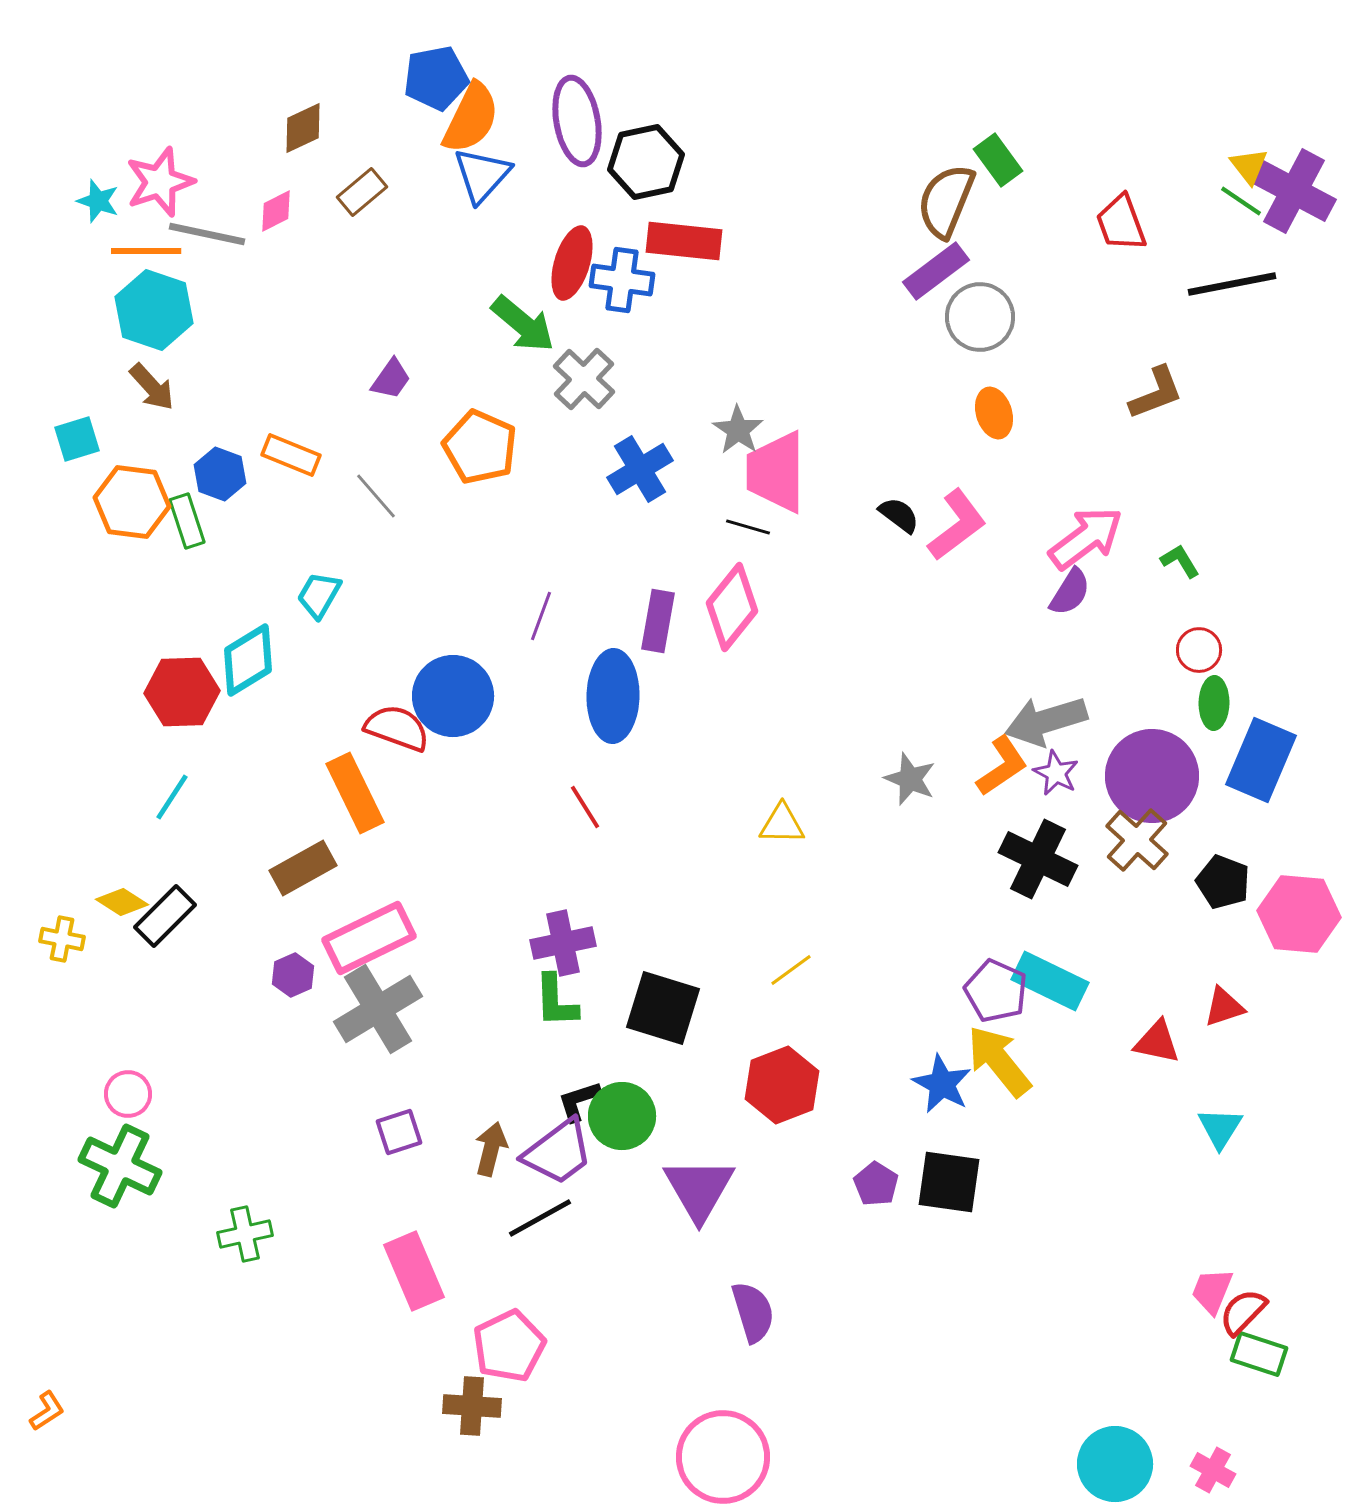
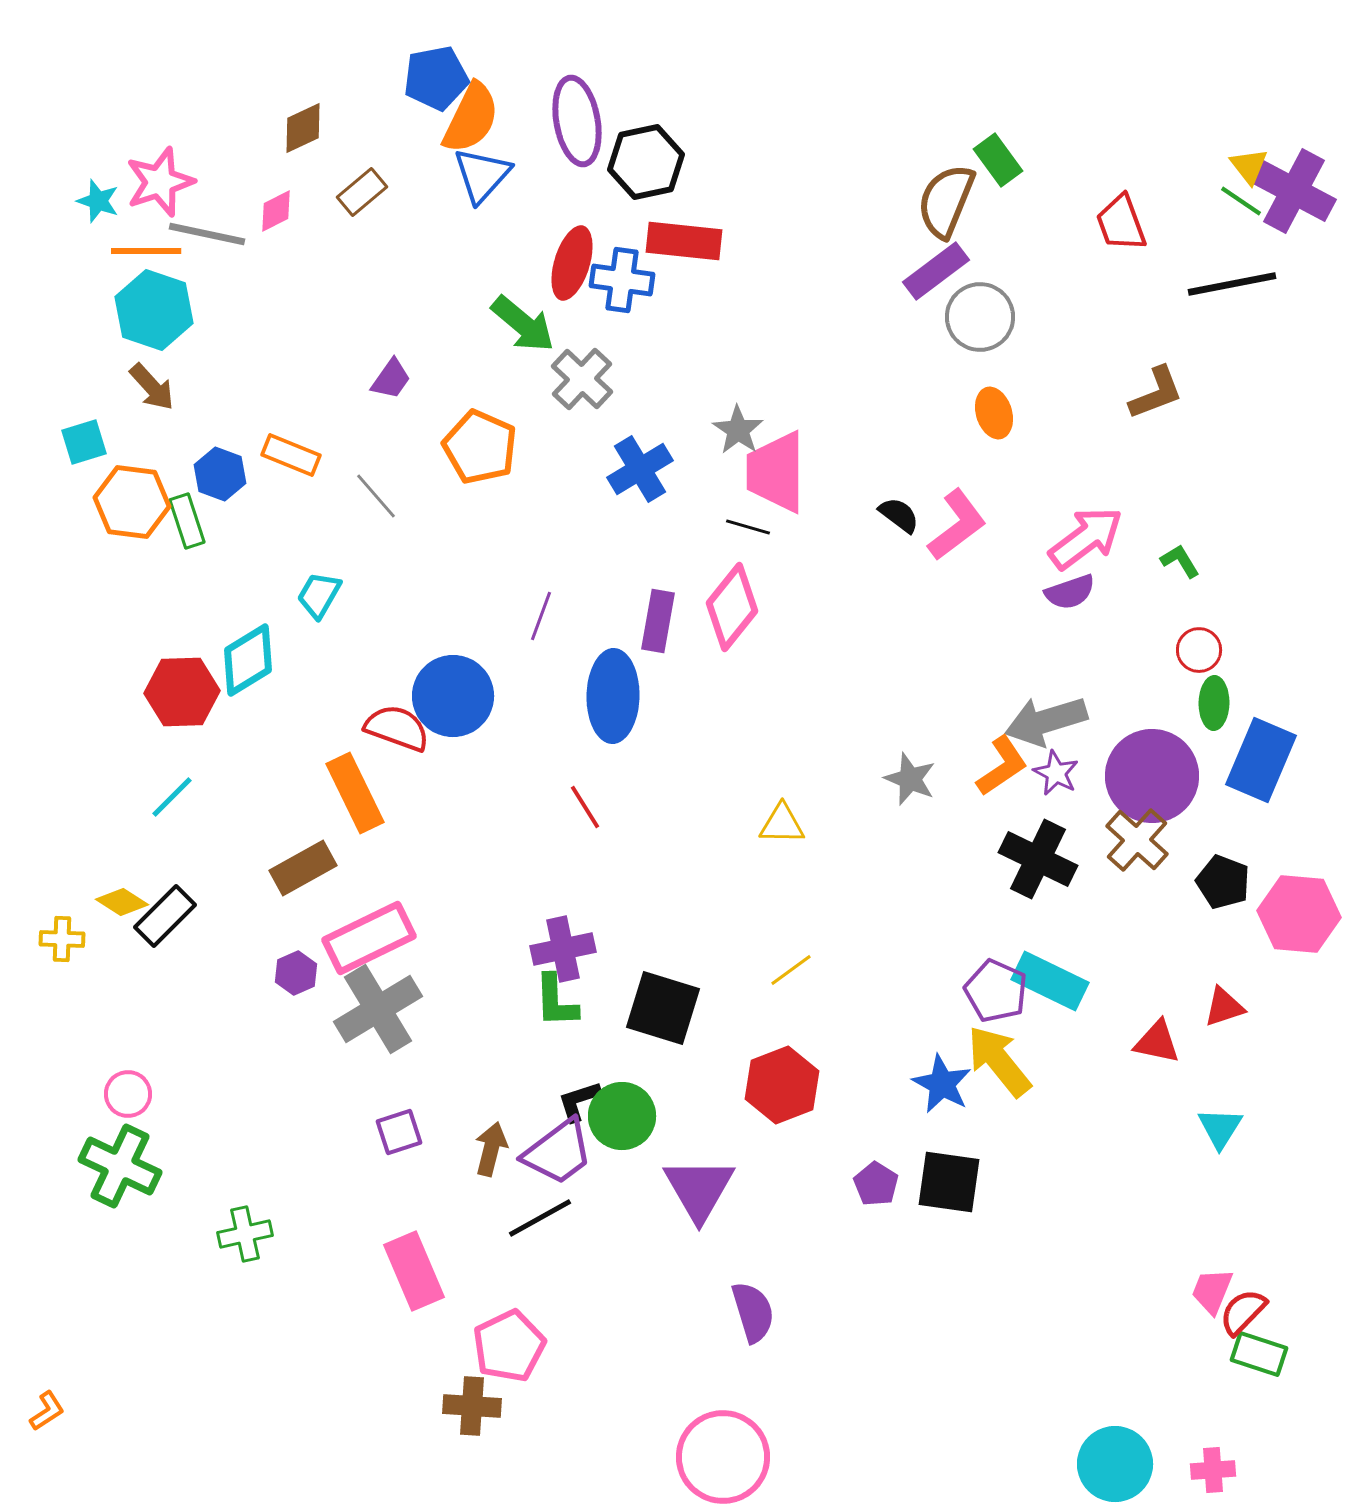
gray cross at (584, 379): moved 2 px left
cyan square at (77, 439): moved 7 px right, 3 px down
purple semicircle at (1070, 592): rotated 39 degrees clockwise
cyan line at (172, 797): rotated 12 degrees clockwise
yellow cross at (62, 939): rotated 9 degrees counterclockwise
purple cross at (563, 943): moved 6 px down
purple hexagon at (293, 975): moved 3 px right, 2 px up
pink cross at (1213, 1470): rotated 33 degrees counterclockwise
